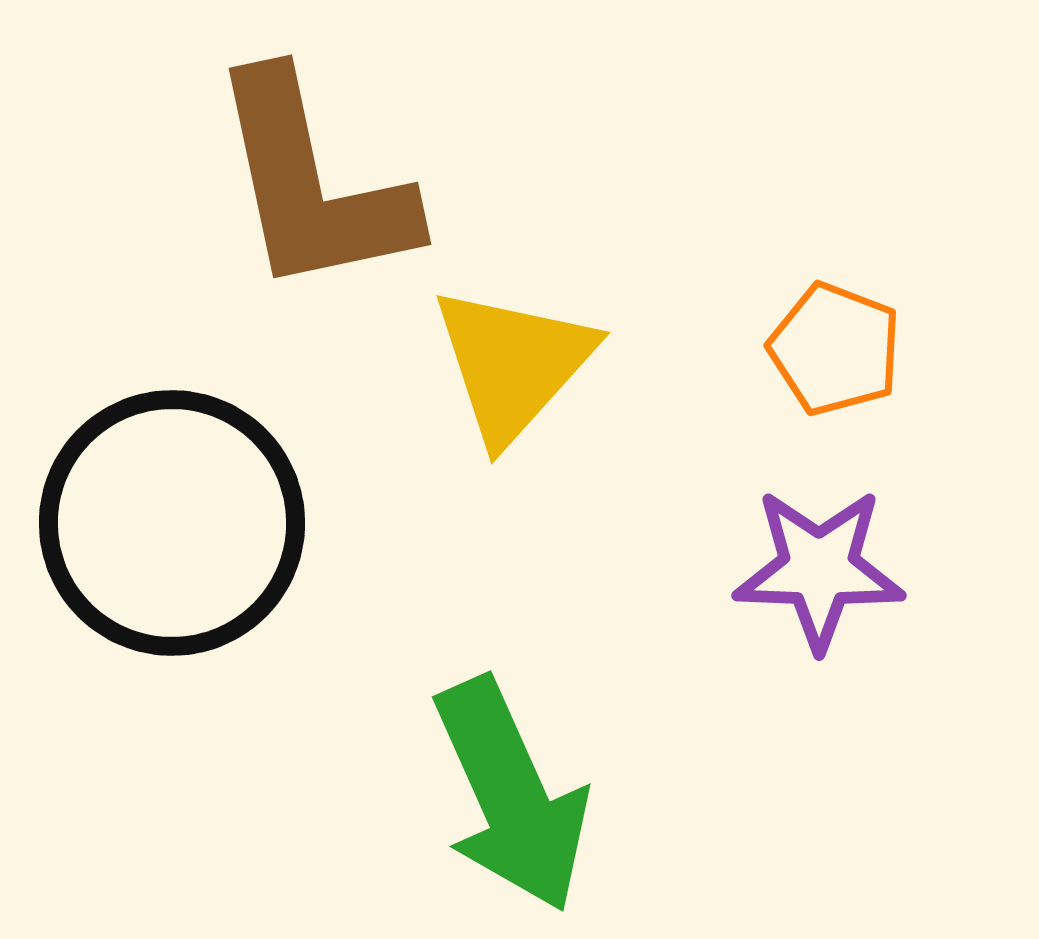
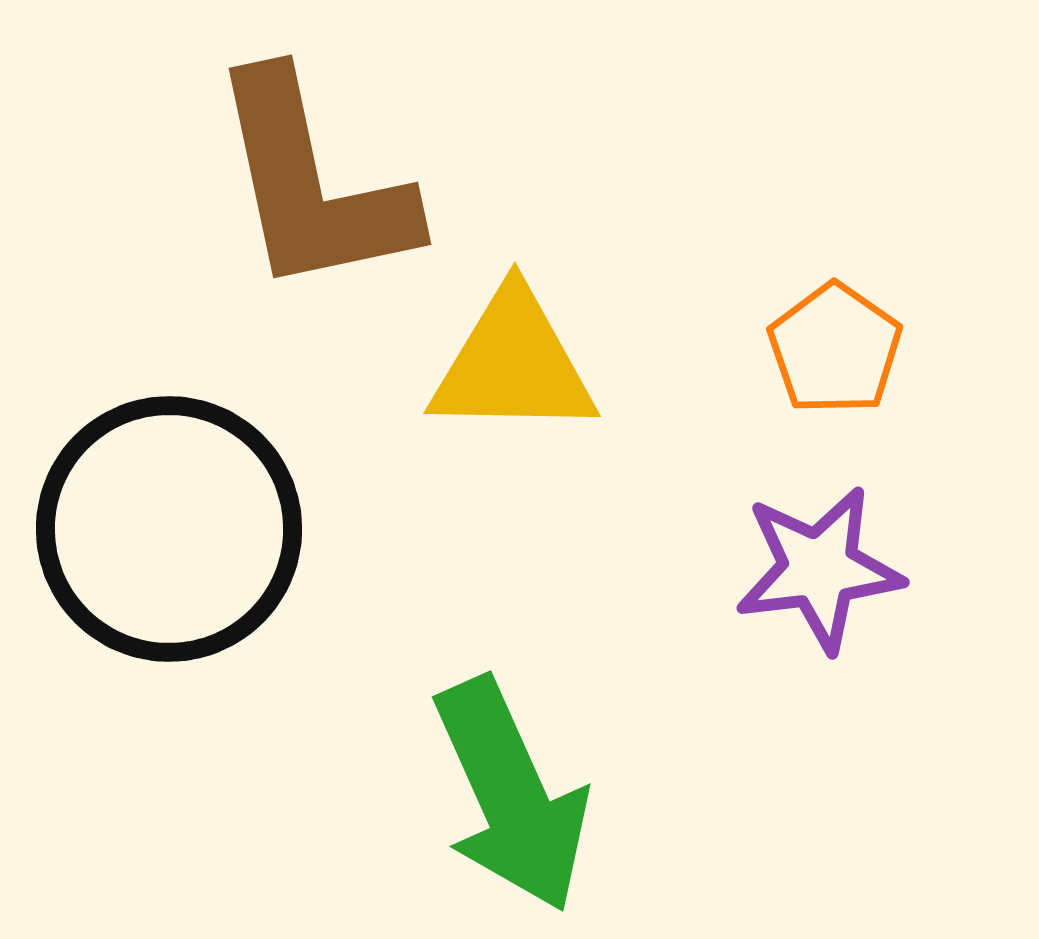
orange pentagon: rotated 14 degrees clockwise
yellow triangle: rotated 49 degrees clockwise
black circle: moved 3 px left, 6 px down
purple star: rotated 9 degrees counterclockwise
